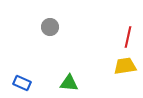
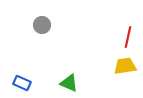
gray circle: moved 8 px left, 2 px up
green triangle: rotated 18 degrees clockwise
